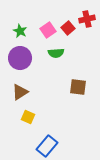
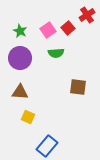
red cross: moved 4 px up; rotated 21 degrees counterclockwise
brown triangle: rotated 36 degrees clockwise
